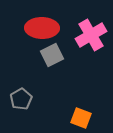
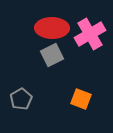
red ellipse: moved 10 px right
pink cross: moved 1 px left, 1 px up
orange square: moved 19 px up
